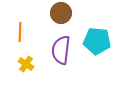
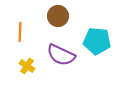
brown circle: moved 3 px left, 3 px down
purple semicircle: moved 5 px down; rotated 72 degrees counterclockwise
yellow cross: moved 1 px right, 2 px down
